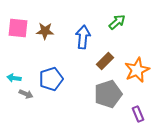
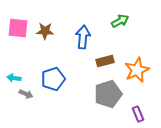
green arrow: moved 3 px right, 1 px up; rotated 12 degrees clockwise
brown rectangle: rotated 30 degrees clockwise
blue pentagon: moved 2 px right
